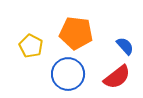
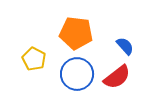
yellow pentagon: moved 3 px right, 13 px down
blue circle: moved 9 px right
